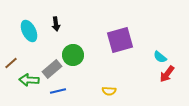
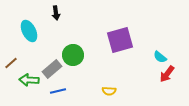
black arrow: moved 11 px up
